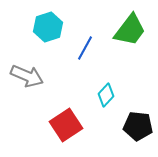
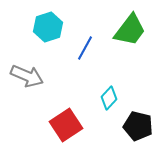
cyan diamond: moved 3 px right, 3 px down
black pentagon: rotated 8 degrees clockwise
